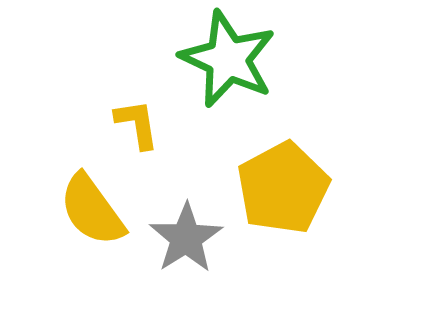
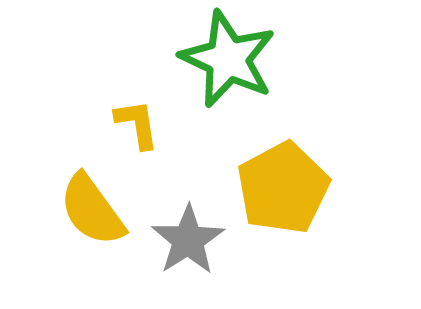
gray star: moved 2 px right, 2 px down
